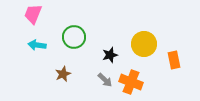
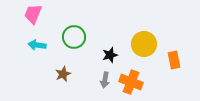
gray arrow: rotated 56 degrees clockwise
